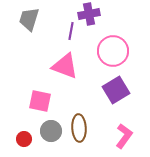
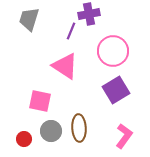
purple line: rotated 12 degrees clockwise
pink triangle: rotated 12 degrees clockwise
